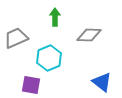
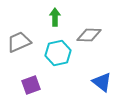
gray trapezoid: moved 3 px right, 4 px down
cyan hexagon: moved 9 px right, 5 px up; rotated 10 degrees clockwise
purple square: rotated 30 degrees counterclockwise
